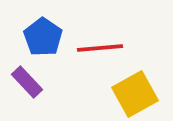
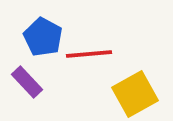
blue pentagon: rotated 6 degrees counterclockwise
red line: moved 11 px left, 6 px down
